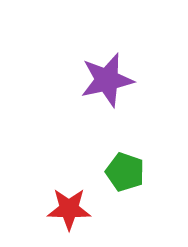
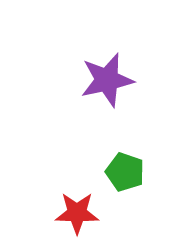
red star: moved 8 px right, 4 px down
